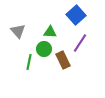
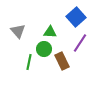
blue square: moved 2 px down
brown rectangle: moved 1 px left, 1 px down
